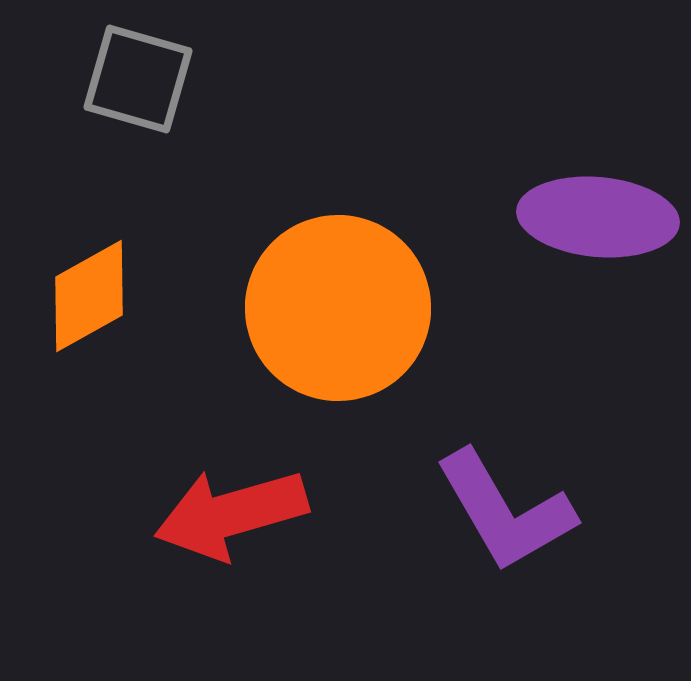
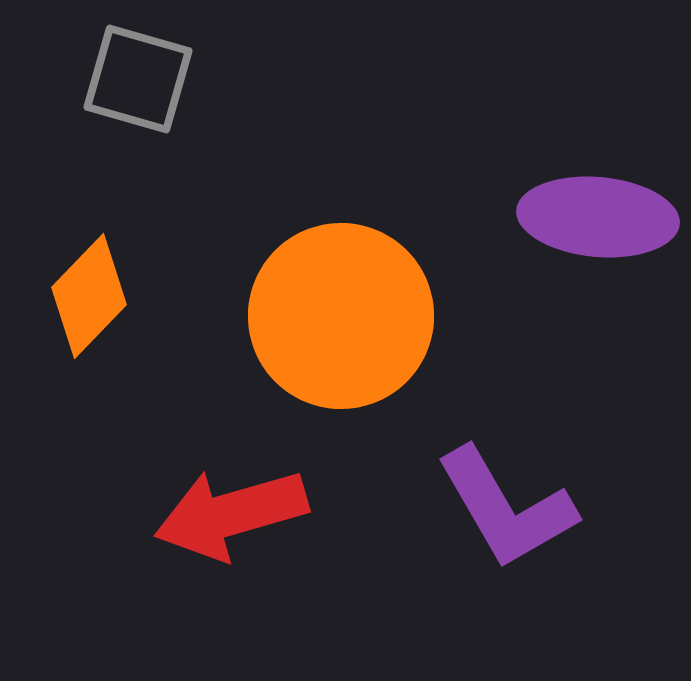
orange diamond: rotated 17 degrees counterclockwise
orange circle: moved 3 px right, 8 px down
purple L-shape: moved 1 px right, 3 px up
